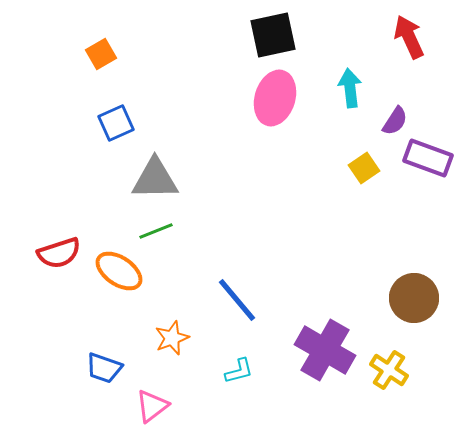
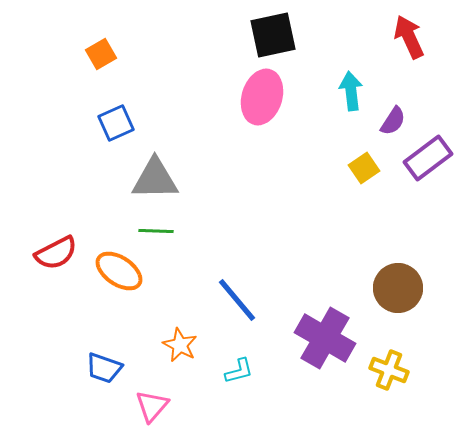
cyan arrow: moved 1 px right, 3 px down
pink ellipse: moved 13 px left, 1 px up
purple semicircle: moved 2 px left
purple rectangle: rotated 57 degrees counterclockwise
green line: rotated 24 degrees clockwise
red semicircle: moved 3 px left; rotated 9 degrees counterclockwise
brown circle: moved 16 px left, 10 px up
orange star: moved 8 px right, 7 px down; rotated 24 degrees counterclockwise
purple cross: moved 12 px up
yellow cross: rotated 12 degrees counterclockwise
pink triangle: rotated 12 degrees counterclockwise
